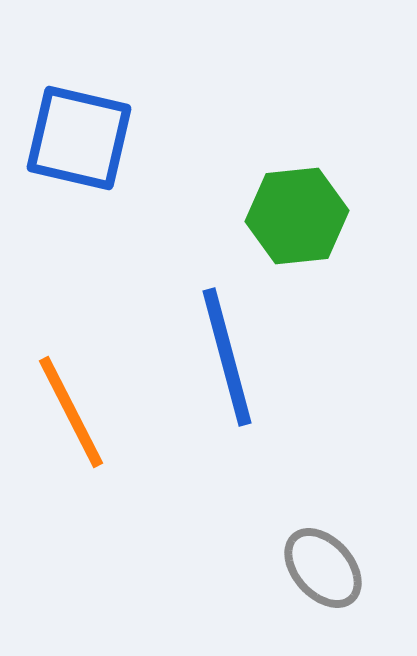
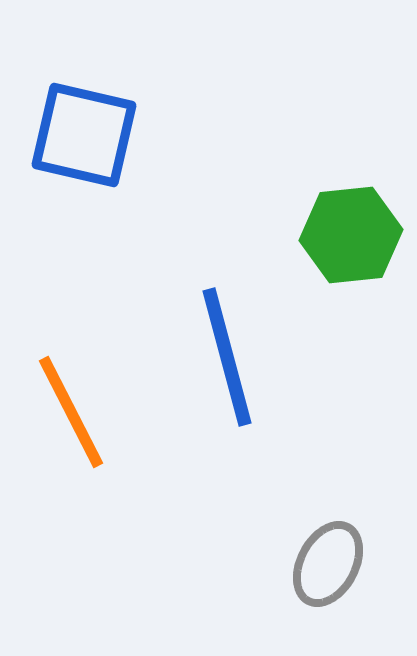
blue square: moved 5 px right, 3 px up
green hexagon: moved 54 px right, 19 px down
gray ellipse: moved 5 px right, 4 px up; rotated 70 degrees clockwise
